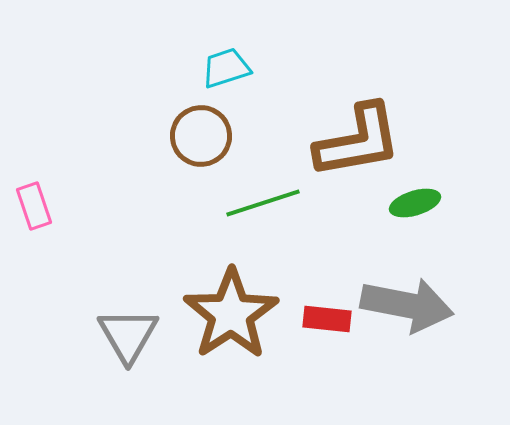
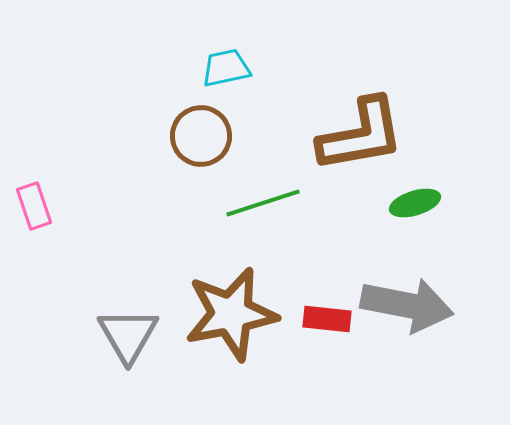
cyan trapezoid: rotated 6 degrees clockwise
brown L-shape: moved 3 px right, 6 px up
brown star: rotated 22 degrees clockwise
